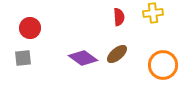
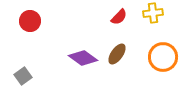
red semicircle: rotated 48 degrees clockwise
red circle: moved 7 px up
brown ellipse: rotated 15 degrees counterclockwise
gray square: moved 18 px down; rotated 30 degrees counterclockwise
orange circle: moved 8 px up
